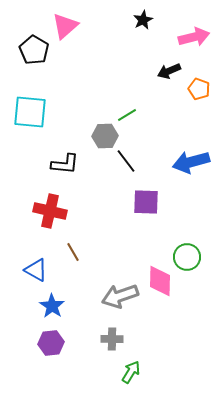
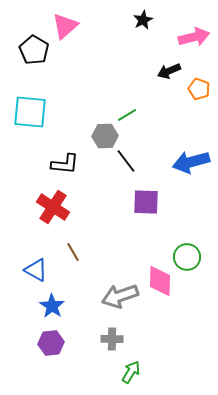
red cross: moved 3 px right, 4 px up; rotated 20 degrees clockwise
